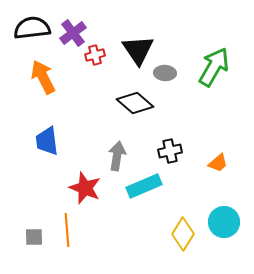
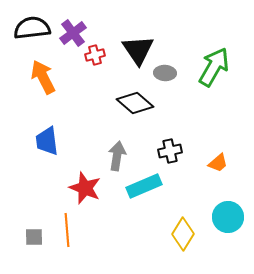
cyan circle: moved 4 px right, 5 px up
